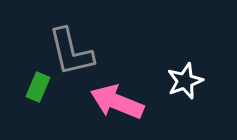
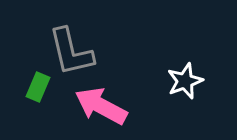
pink arrow: moved 16 px left, 4 px down; rotated 6 degrees clockwise
